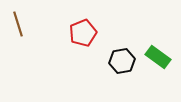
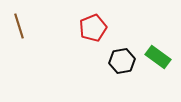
brown line: moved 1 px right, 2 px down
red pentagon: moved 10 px right, 5 px up
